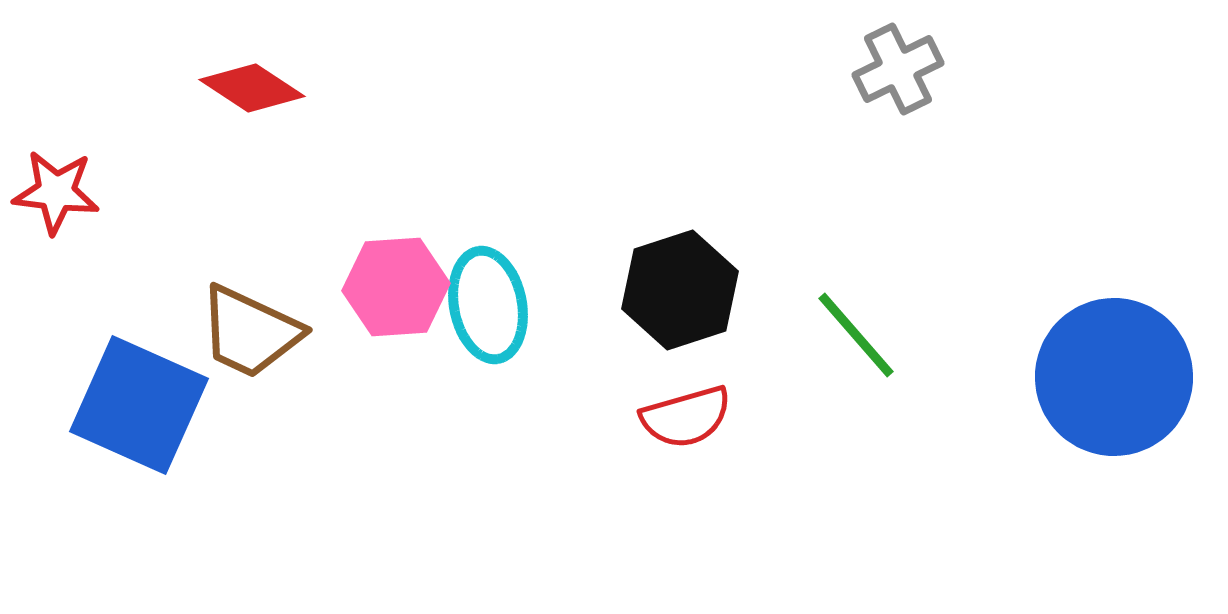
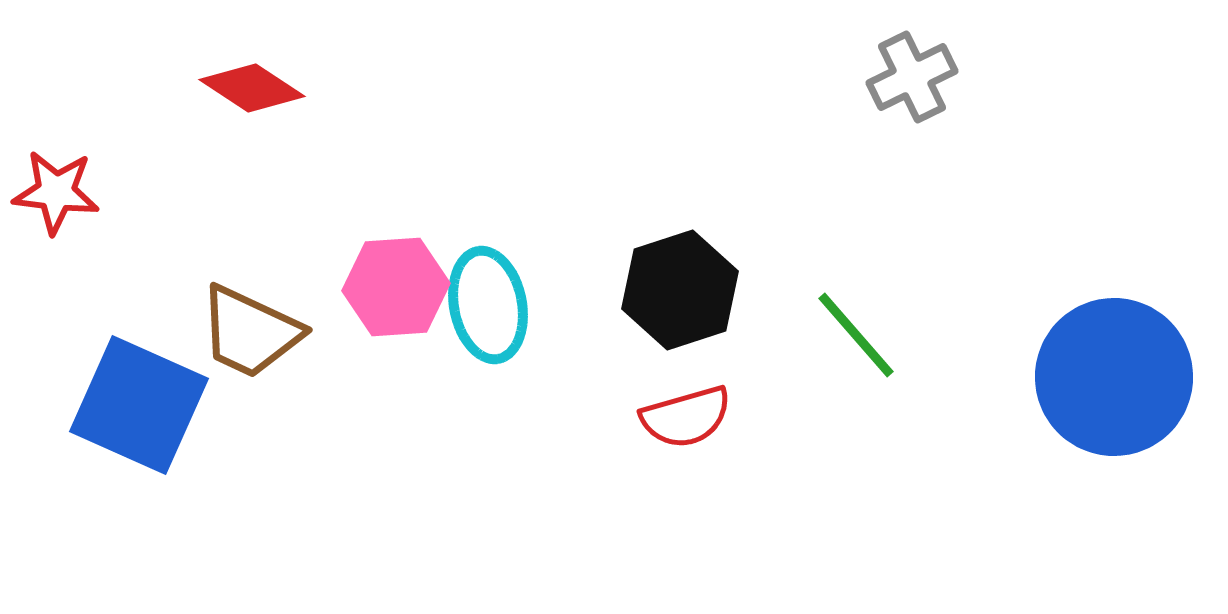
gray cross: moved 14 px right, 8 px down
